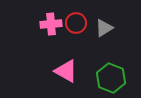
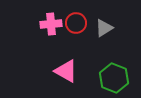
green hexagon: moved 3 px right
